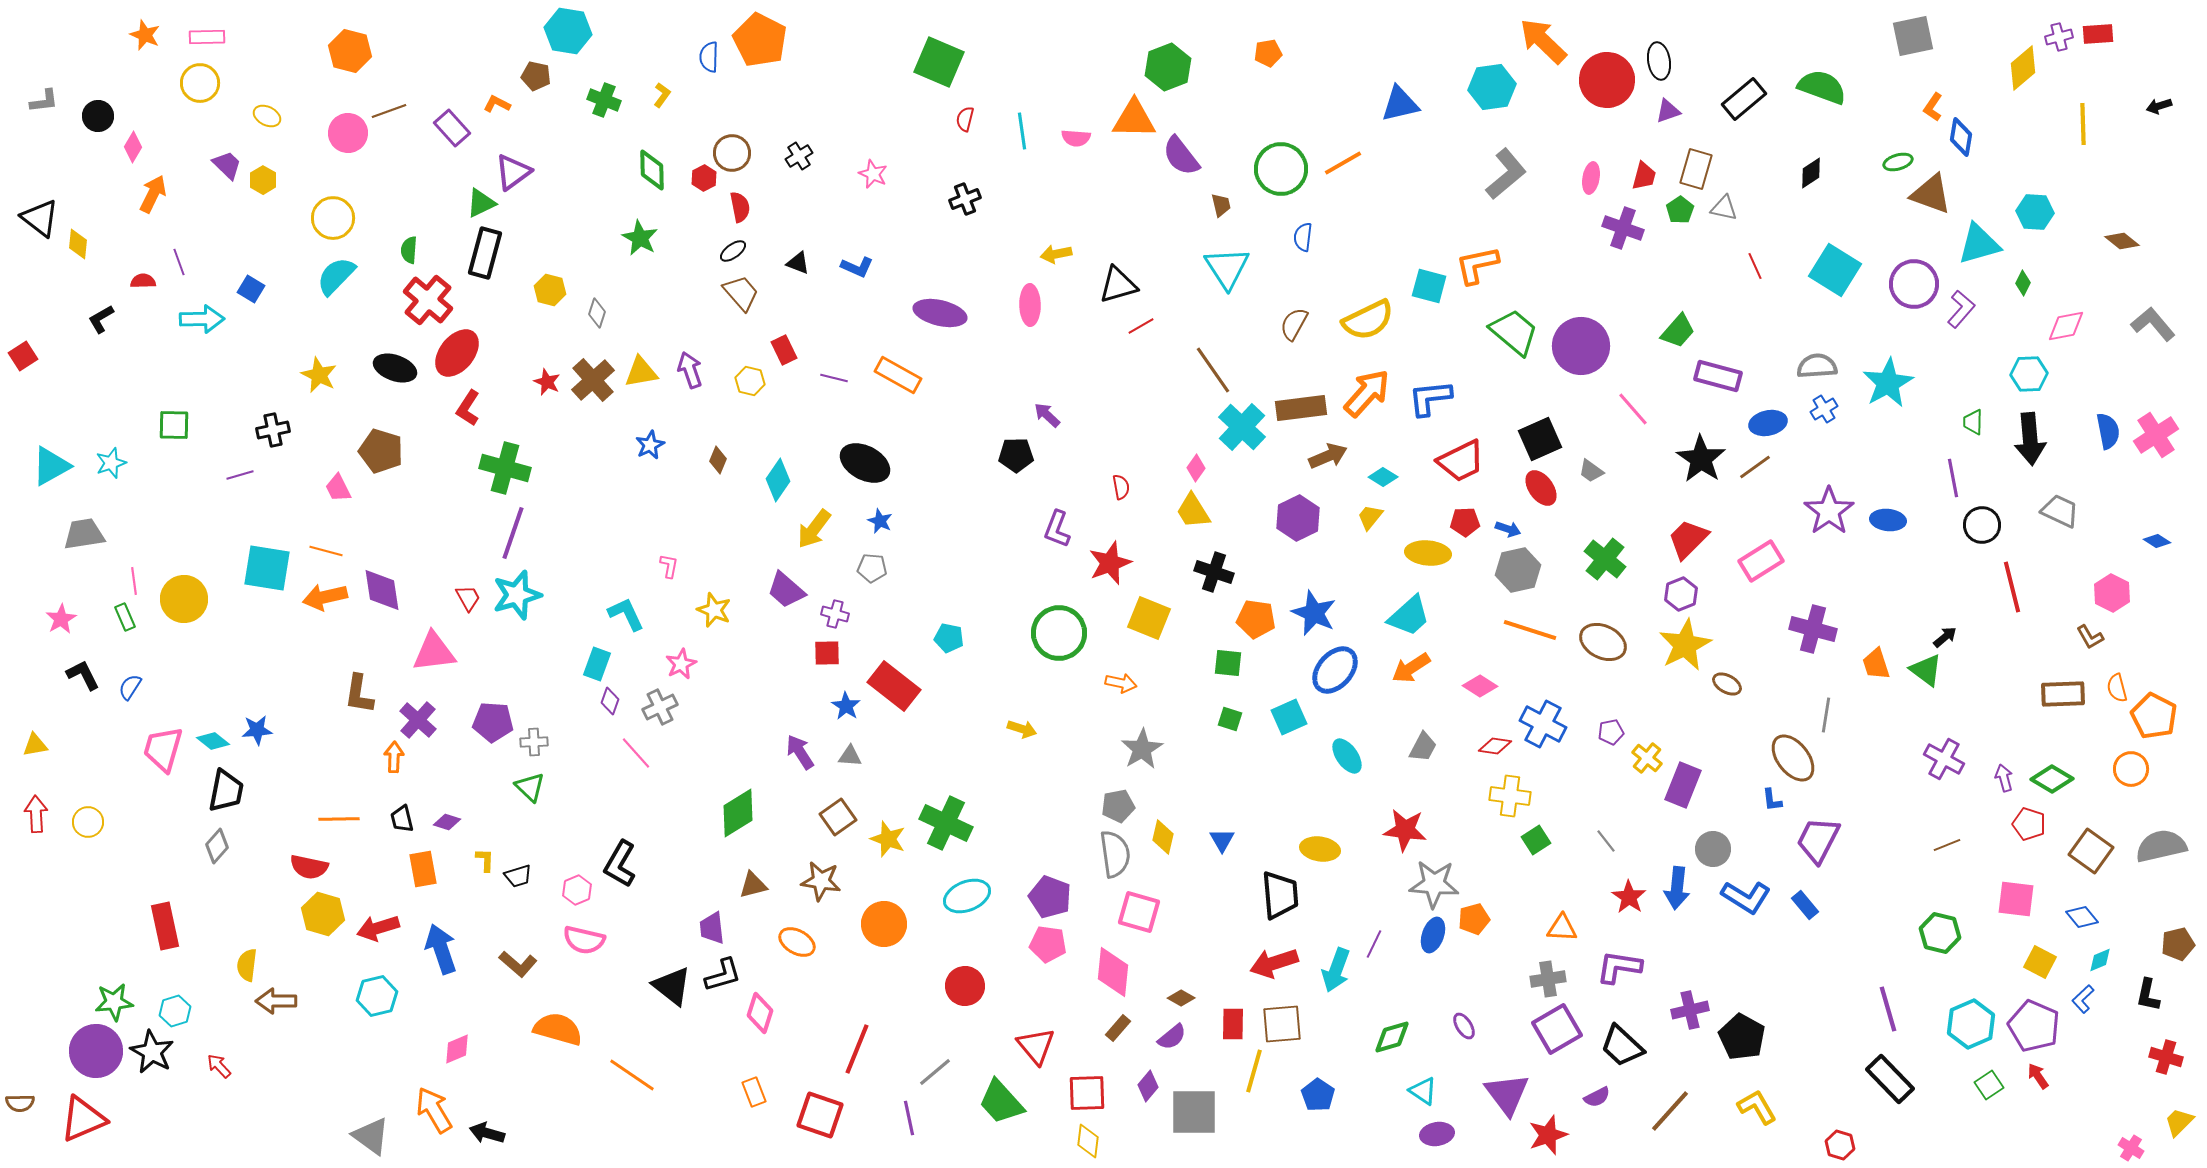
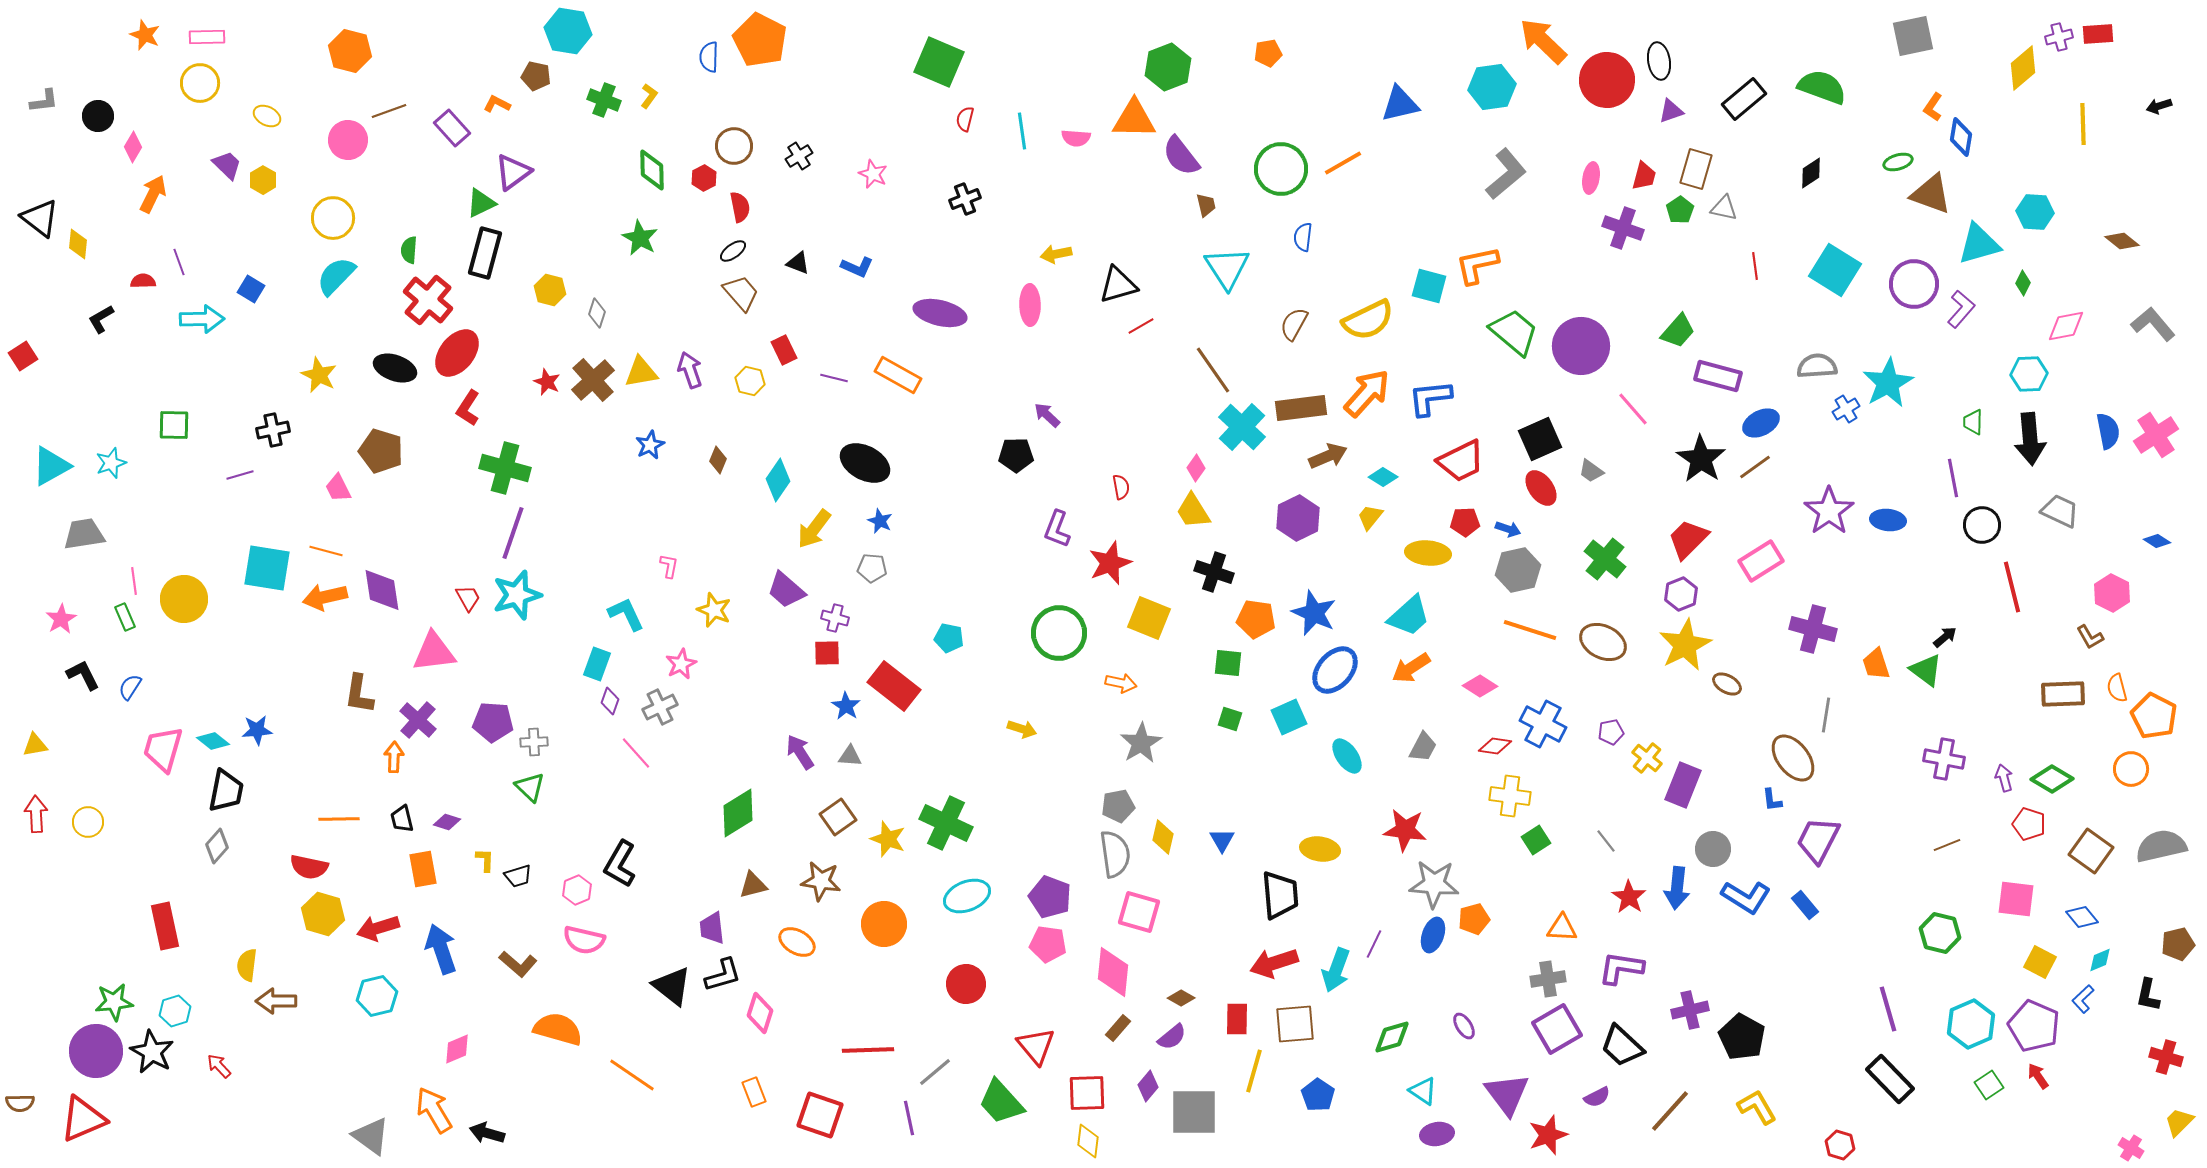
yellow L-shape at (662, 95): moved 13 px left, 1 px down
purple triangle at (1668, 111): moved 3 px right
pink circle at (348, 133): moved 7 px down
brown circle at (732, 153): moved 2 px right, 7 px up
brown trapezoid at (1221, 205): moved 15 px left
red line at (1755, 266): rotated 16 degrees clockwise
blue cross at (1824, 409): moved 22 px right
blue ellipse at (1768, 423): moved 7 px left; rotated 15 degrees counterclockwise
purple cross at (835, 614): moved 4 px down
gray star at (1142, 749): moved 1 px left, 6 px up
purple cross at (1944, 759): rotated 18 degrees counterclockwise
purple L-shape at (1619, 967): moved 2 px right, 1 px down
red circle at (965, 986): moved 1 px right, 2 px up
red rectangle at (1233, 1024): moved 4 px right, 5 px up
brown square at (1282, 1024): moved 13 px right
red line at (857, 1049): moved 11 px right, 1 px down; rotated 66 degrees clockwise
